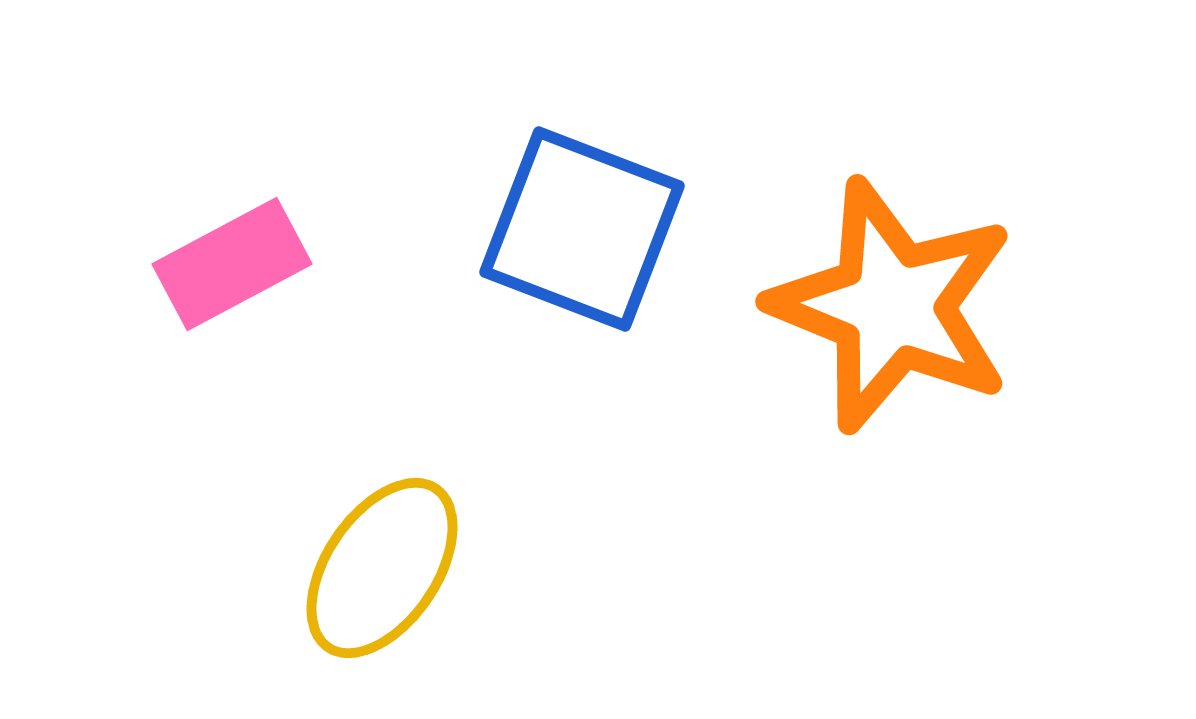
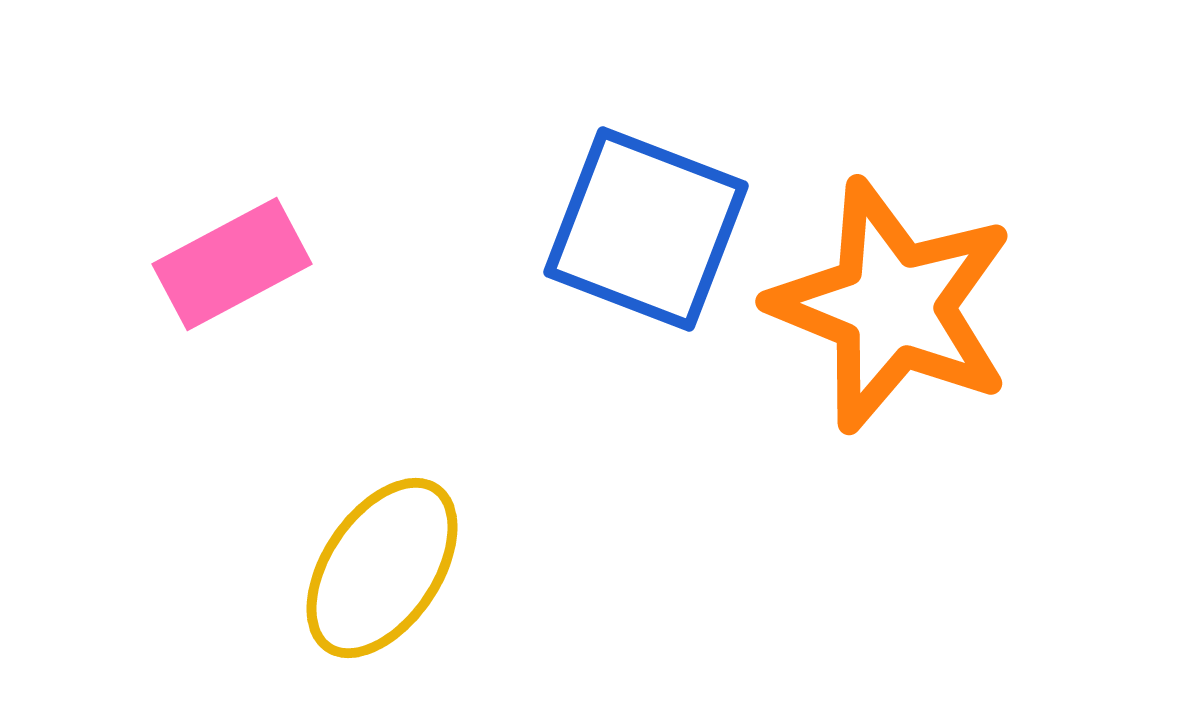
blue square: moved 64 px right
